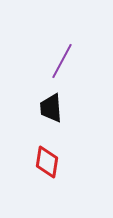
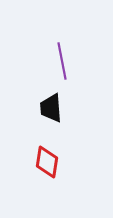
purple line: rotated 39 degrees counterclockwise
